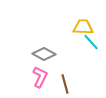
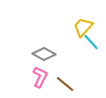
yellow trapezoid: rotated 50 degrees counterclockwise
brown line: rotated 36 degrees counterclockwise
